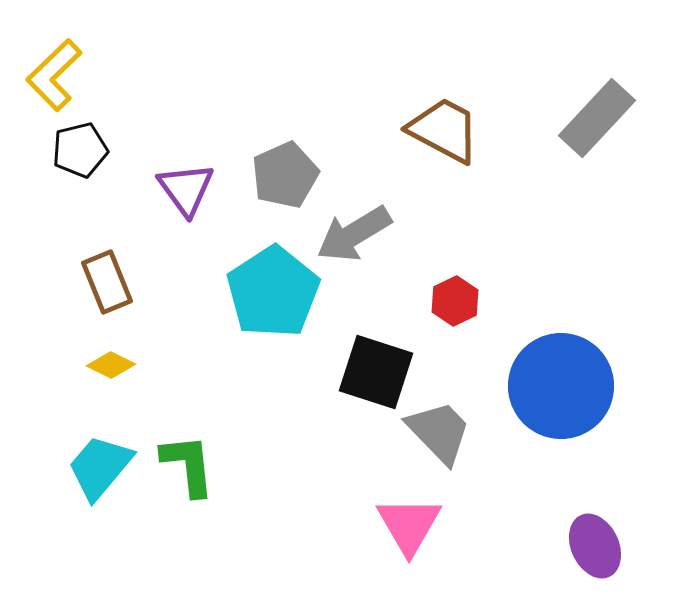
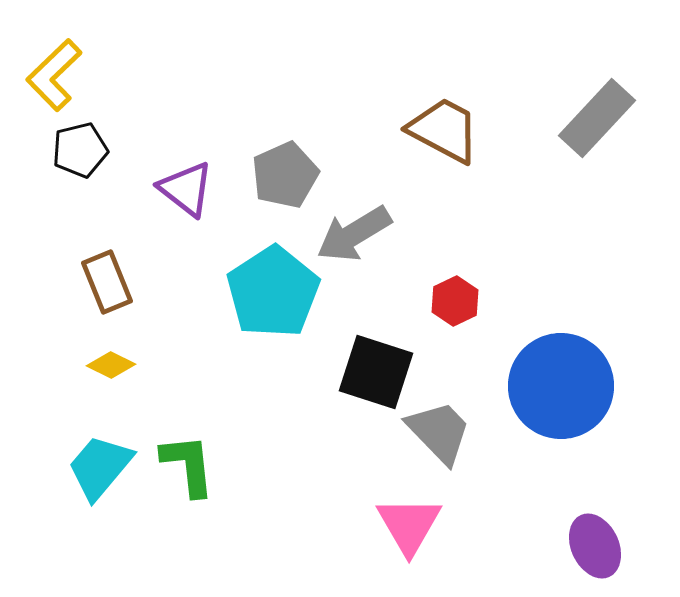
purple triangle: rotated 16 degrees counterclockwise
